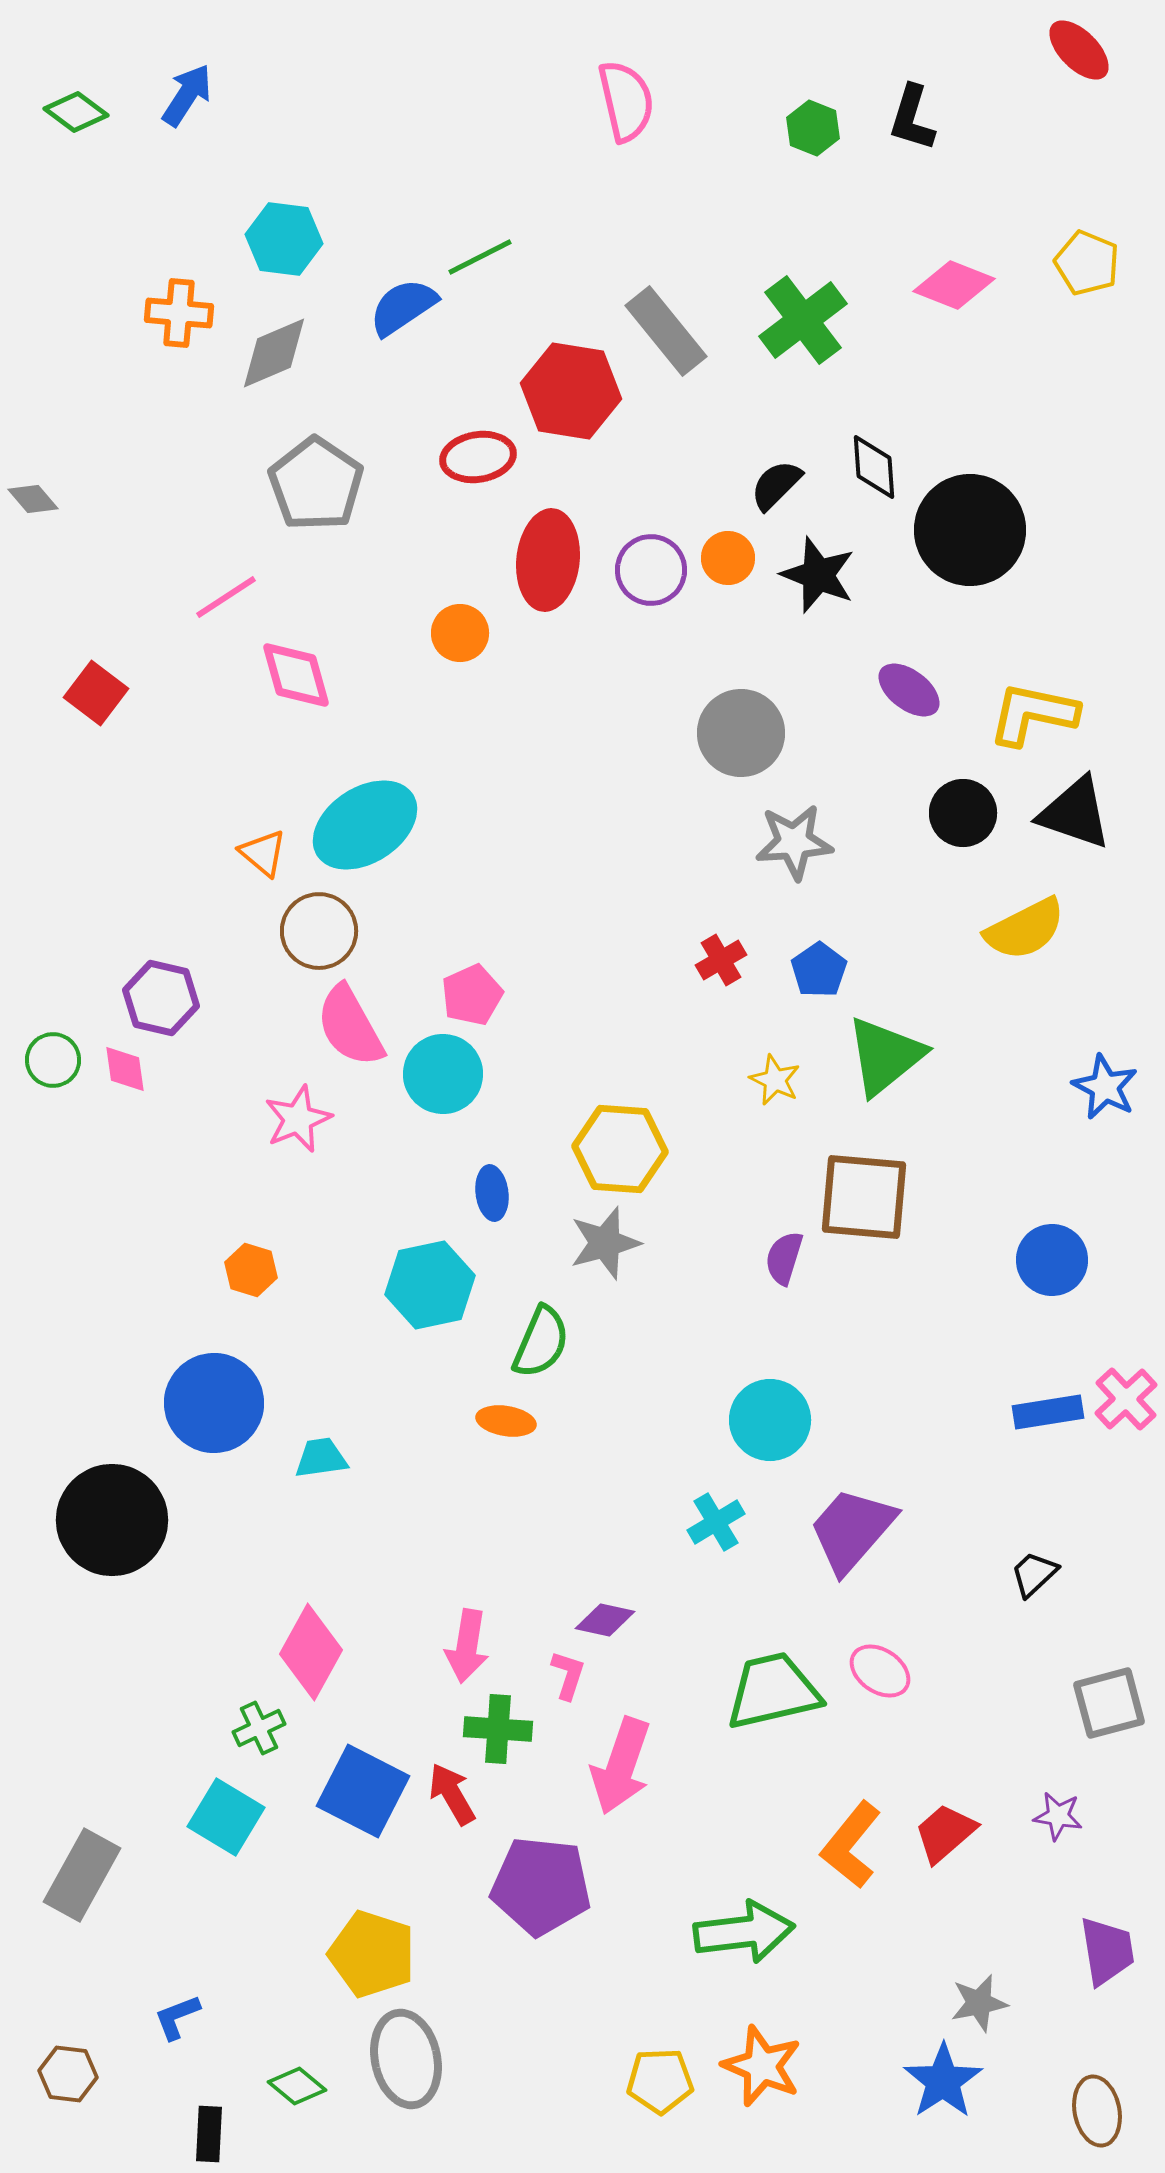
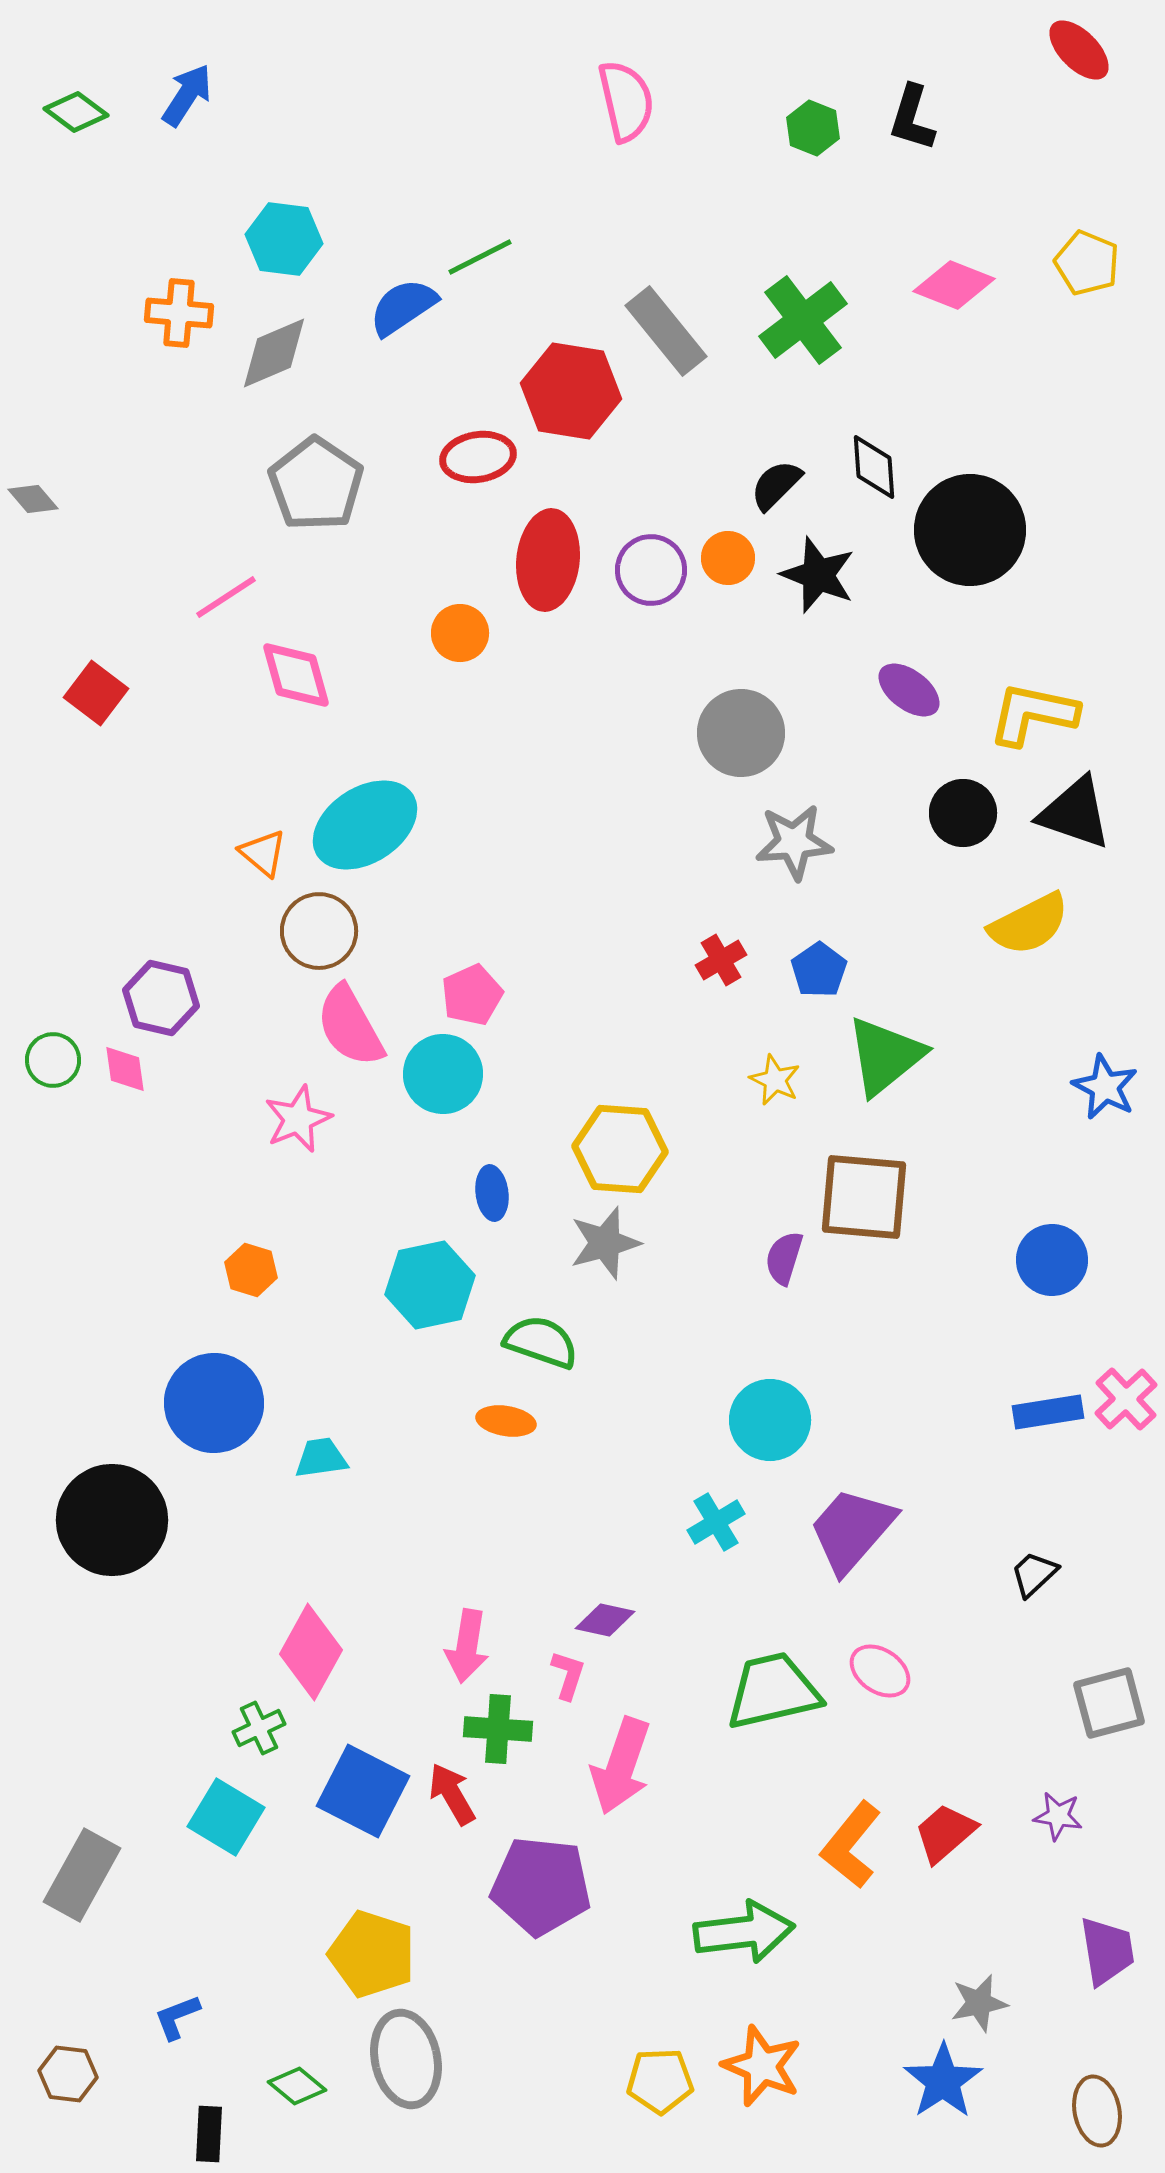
yellow semicircle at (1025, 929): moved 4 px right, 5 px up
green semicircle at (541, 1342): rotated 94 degrees counterclockwise
